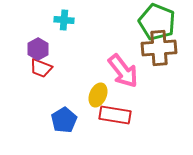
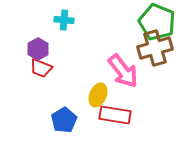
brown cross: moved 4 px left; rotated 12 degrees counterclockwise
